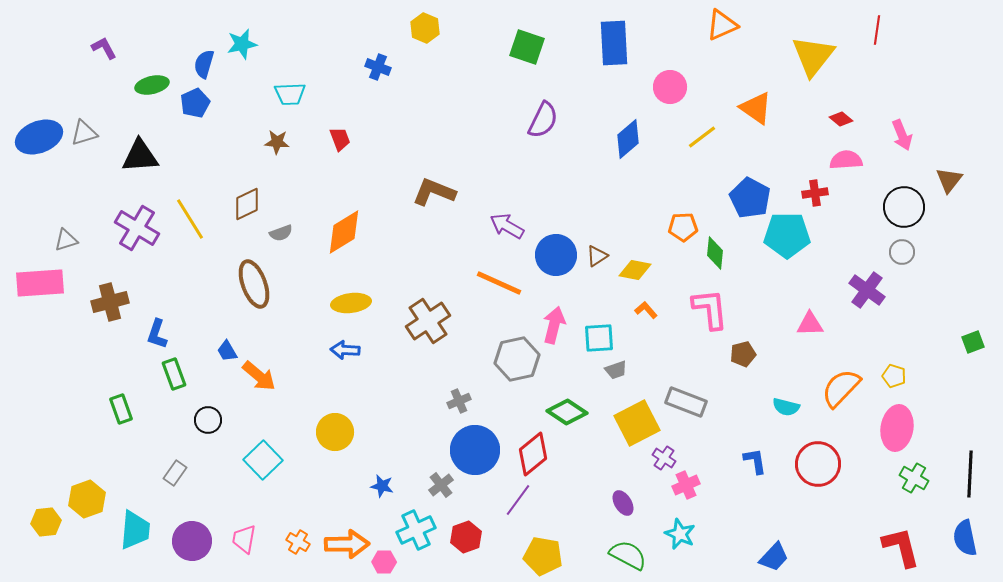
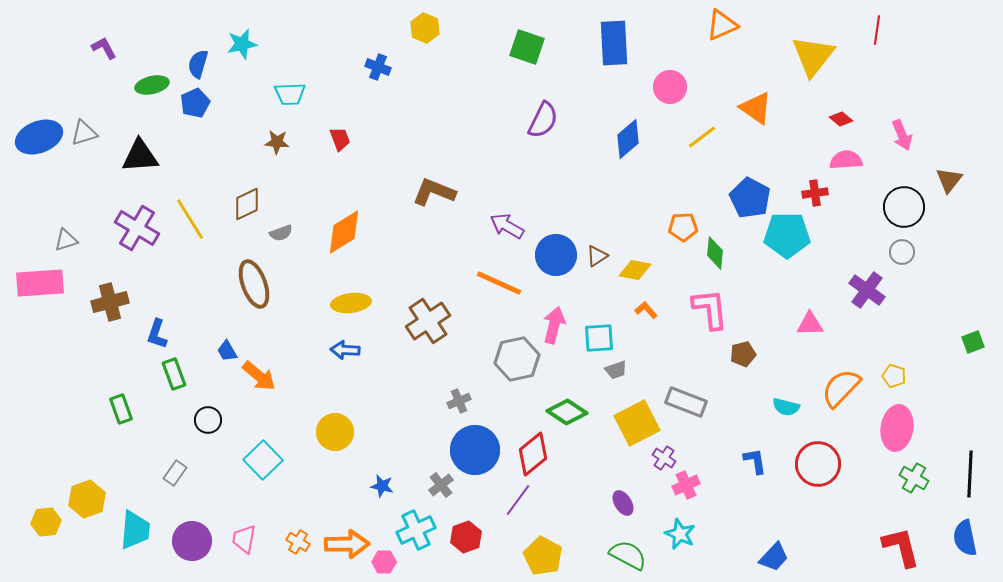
blue semicircle at (204, 64): moved 6 px left
yellow pentagon at (543, 556): rotated 18 degrees clockwise
